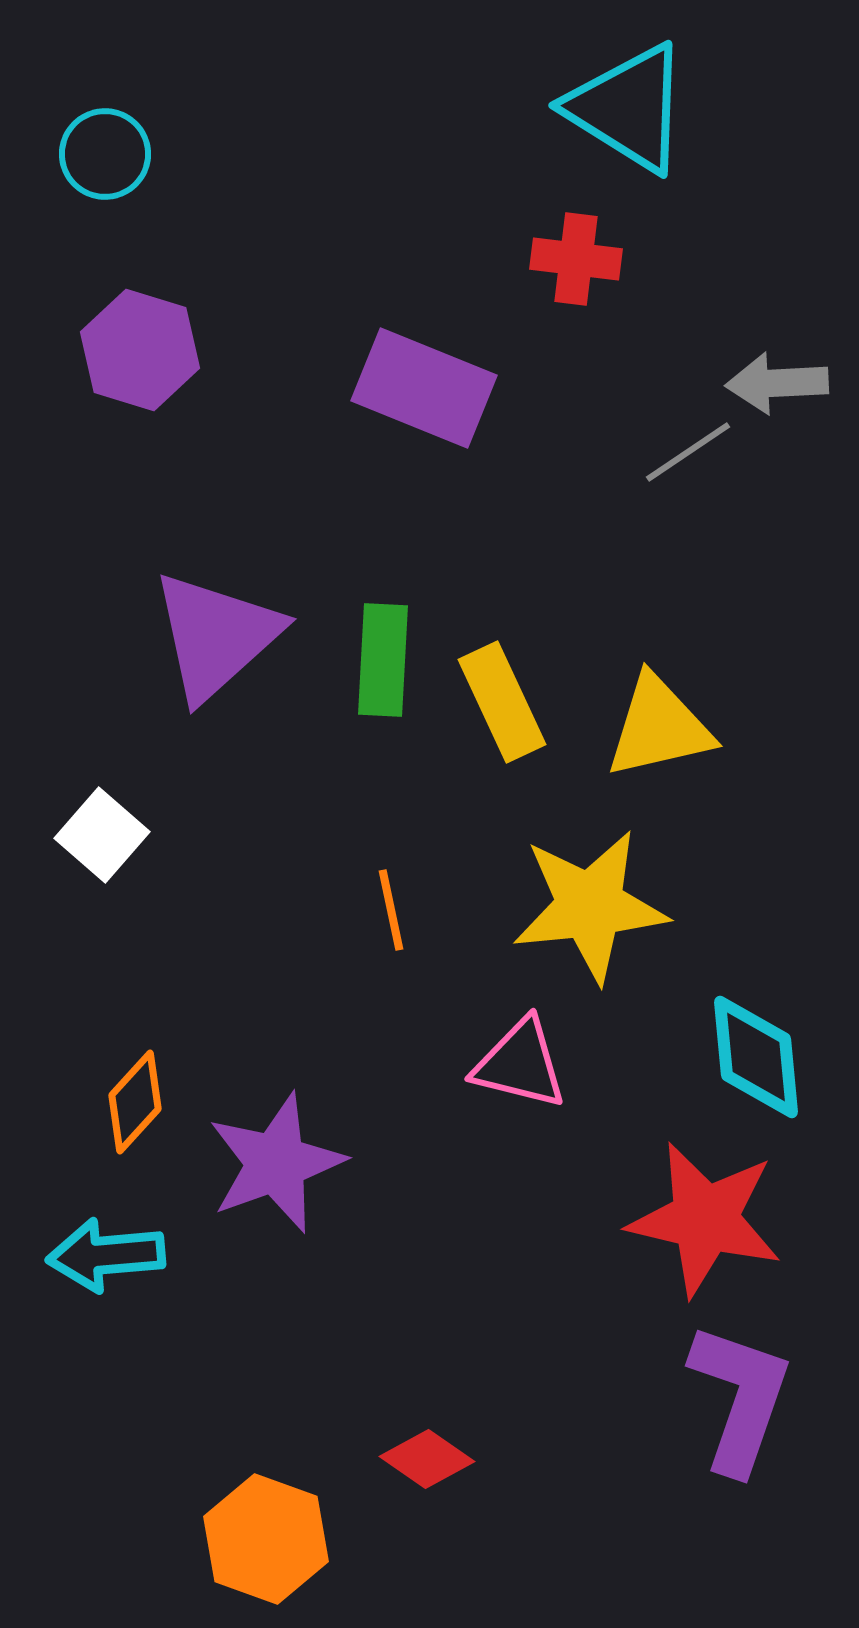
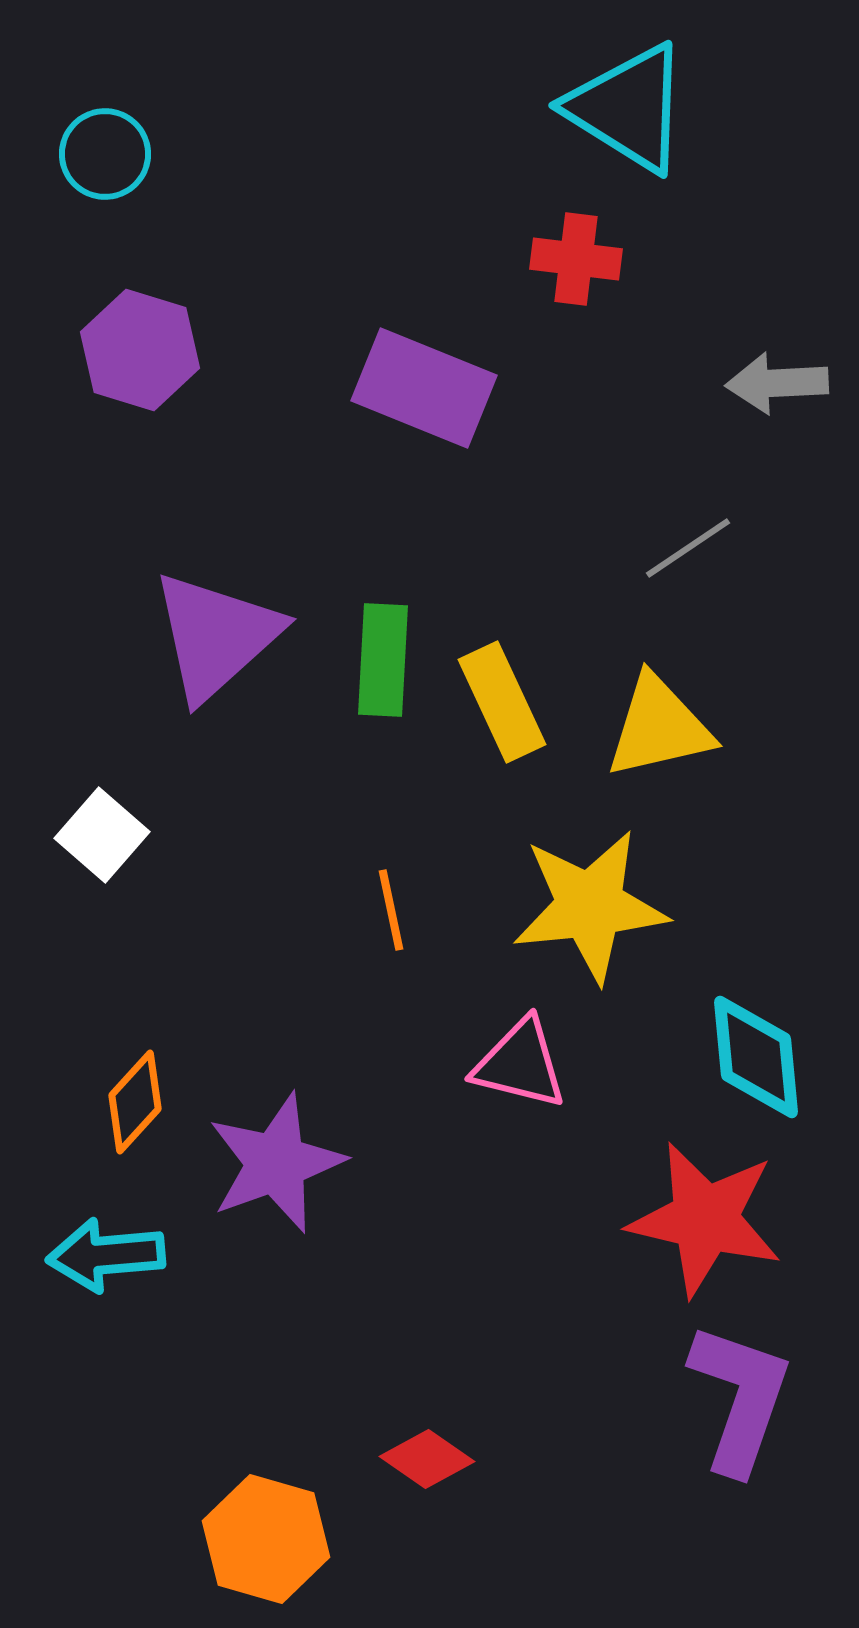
gray line: moved 96 px down
orange hexagon: rotated 4 degrees counterclockwise
